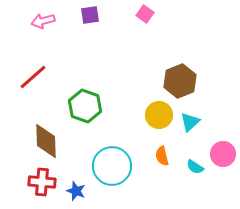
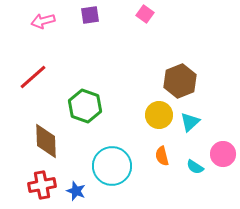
red cross: moved 3 px down; rotated 16 degrees counterclockwise
